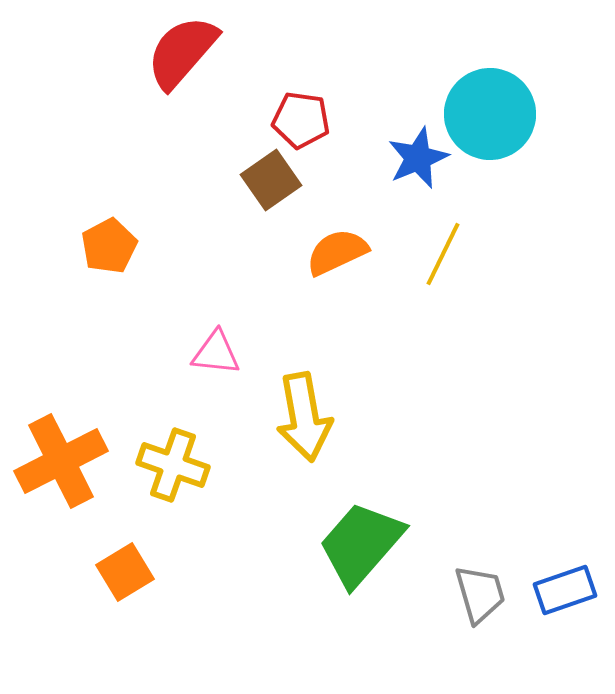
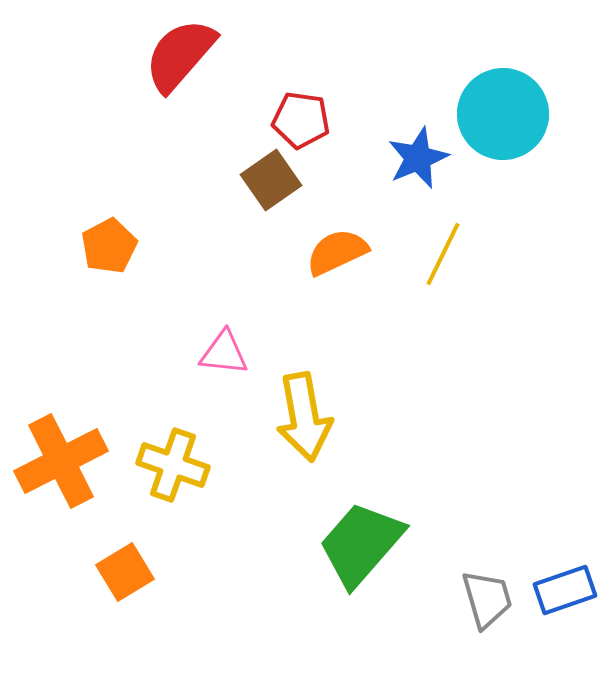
red semicircle: moved 2 px left, 3 px down
cyan circle: moved 13 px right
pink triangle: moved 8 px right
gray trapezoid: moved 7 px right, 5 px down
